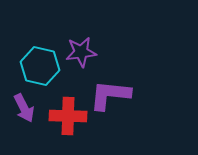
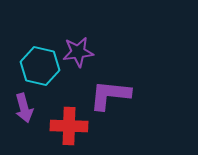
purple star: moved 3 px left
purple arrow: rotated 12 degrees clockwise
red cross: moved 1 px right, 10 px down
